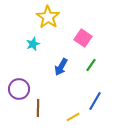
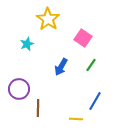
yellow star: moved 2 px down
cyan star: moved 6 px left
yellow line: moved 3 px right, 2 px down; rotated 32 degrees clockwise
